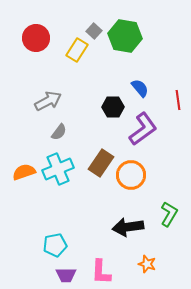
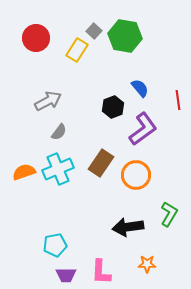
black hexagon: rotated 20 degrees counterclockwise
orange circle: moved 5 px right
orange star: rotated 18 degrees counterclockwise
